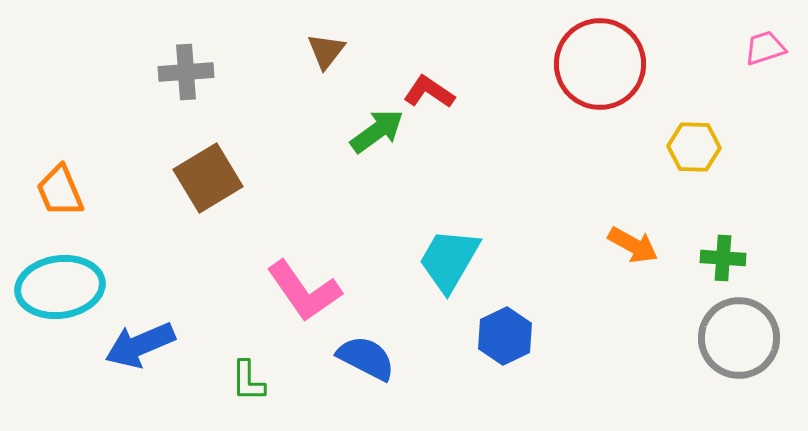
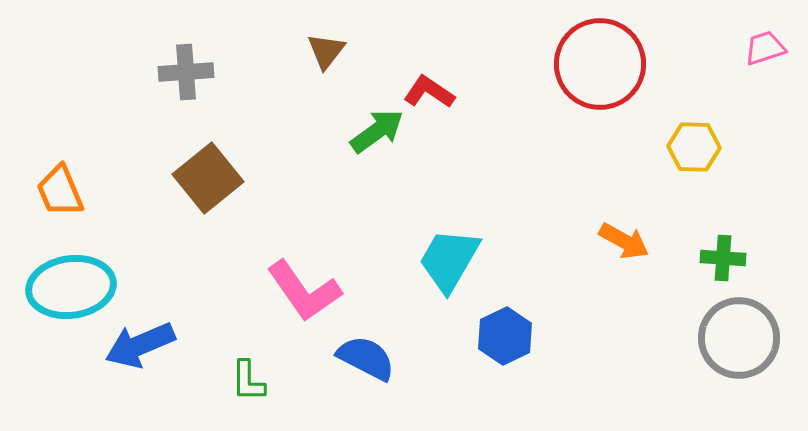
brown square: rotated 8 degrees counterclockwise
orange arrow: moved 9 px left, 4 px up
cyan ellipse: moved 11 px right
